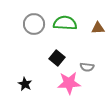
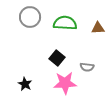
gray circle: moved 4 px left, 7 px up
pink star: moved 4 px left
